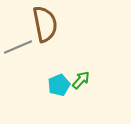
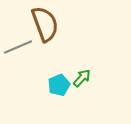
brown semicircle: rotated 9 degrees counterclockwise
green arrow: moved 1 px right, 2 px up
